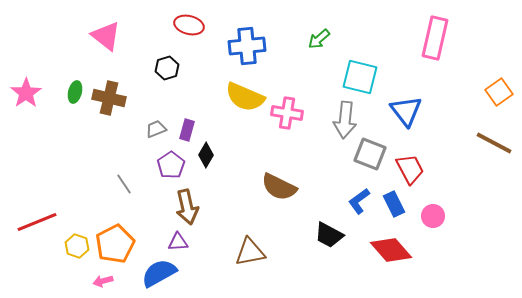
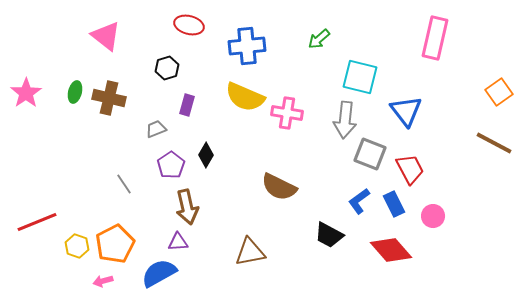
purple rectangle: moved 25 px up
